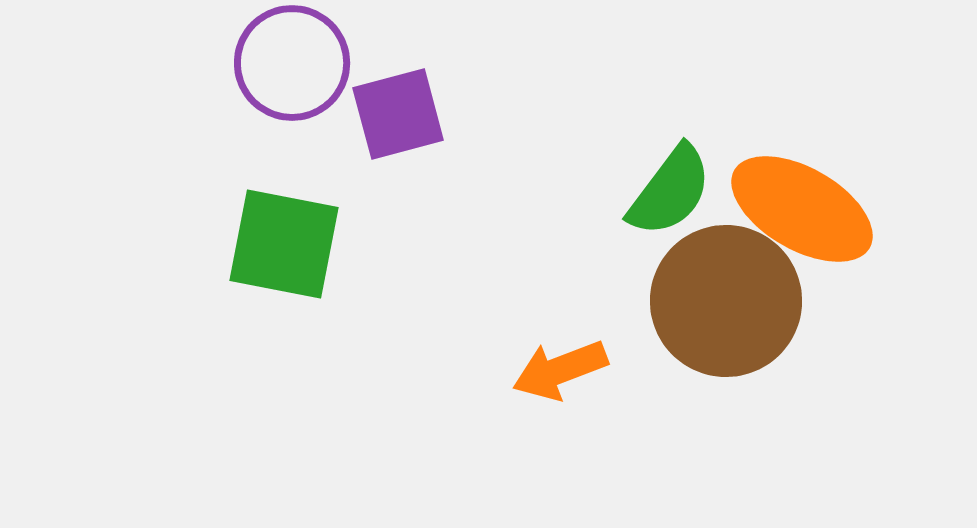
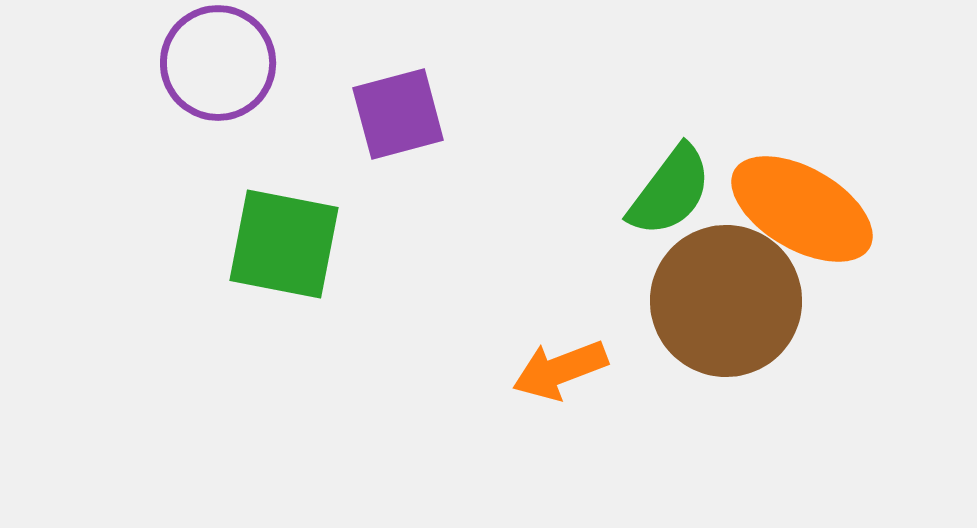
purple circle: moved 74 px left
